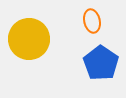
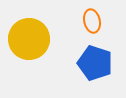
blue pentagon: moved 6 px left; rotated 16 degrees counterclockwise
